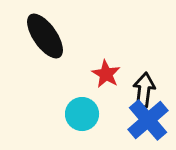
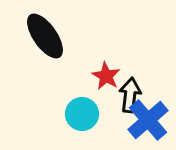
red star: moved 2 px down
black arrow: moved 14 px left, 5 px down
